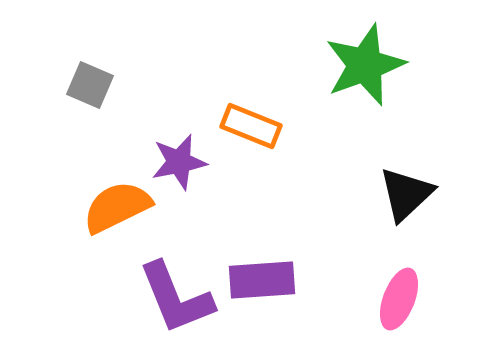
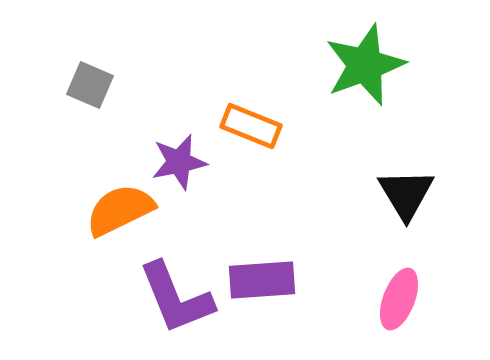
black triangle: rotated 18 degrees counterclockwise
orange semicircle: moved 3 px right, 3 px down
